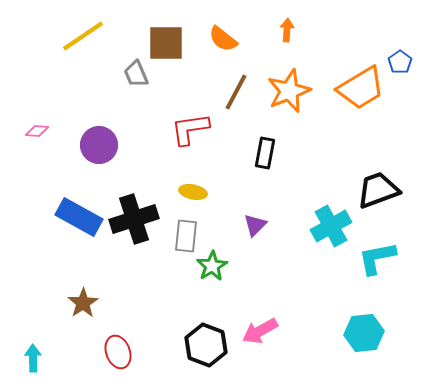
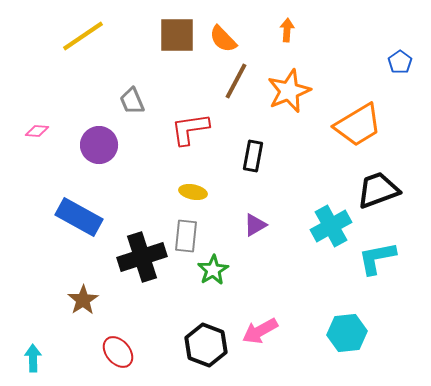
orange semicircle: rotated 8 degrees clockwise
brown square: moved 11 px right, 8 px up
gray trapezoid: moved 4 px left, 27 px down
orange trapezoid: moved 3 px left, 37 px down
brown line: moved 11 px up
black rectangle: moved 12 px left, 3 px down
black cross: moved 8 px right, 38 px down
purple triangle: rotated 15 degrees clockwise
green star: moved 1 px right, 4 px down
brown star: moved 3 px up
cyan hexagon: moved 17 px left
red ellipse: rotated 20 degrees counterclockwise
